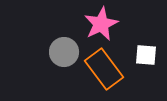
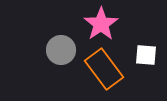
pink star: rotated 8 degrees counterclockwise
gray circle: moved 3 px left, 2 px up
